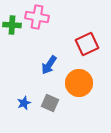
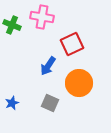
pink cross: moved 5 px right
green cross: rotated 18 degrees clockwise
red square: moved 15 px left
blue arrow: moved 1 px left, 1 px down
blue star: moved 12 px left
